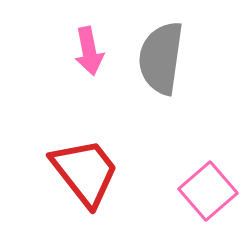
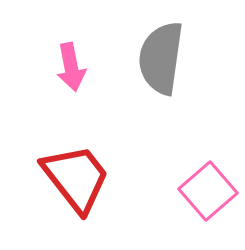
pink arrow: moved 18 px left, 16 px down
red trapezoid: moved 9 px left, 6 px down
